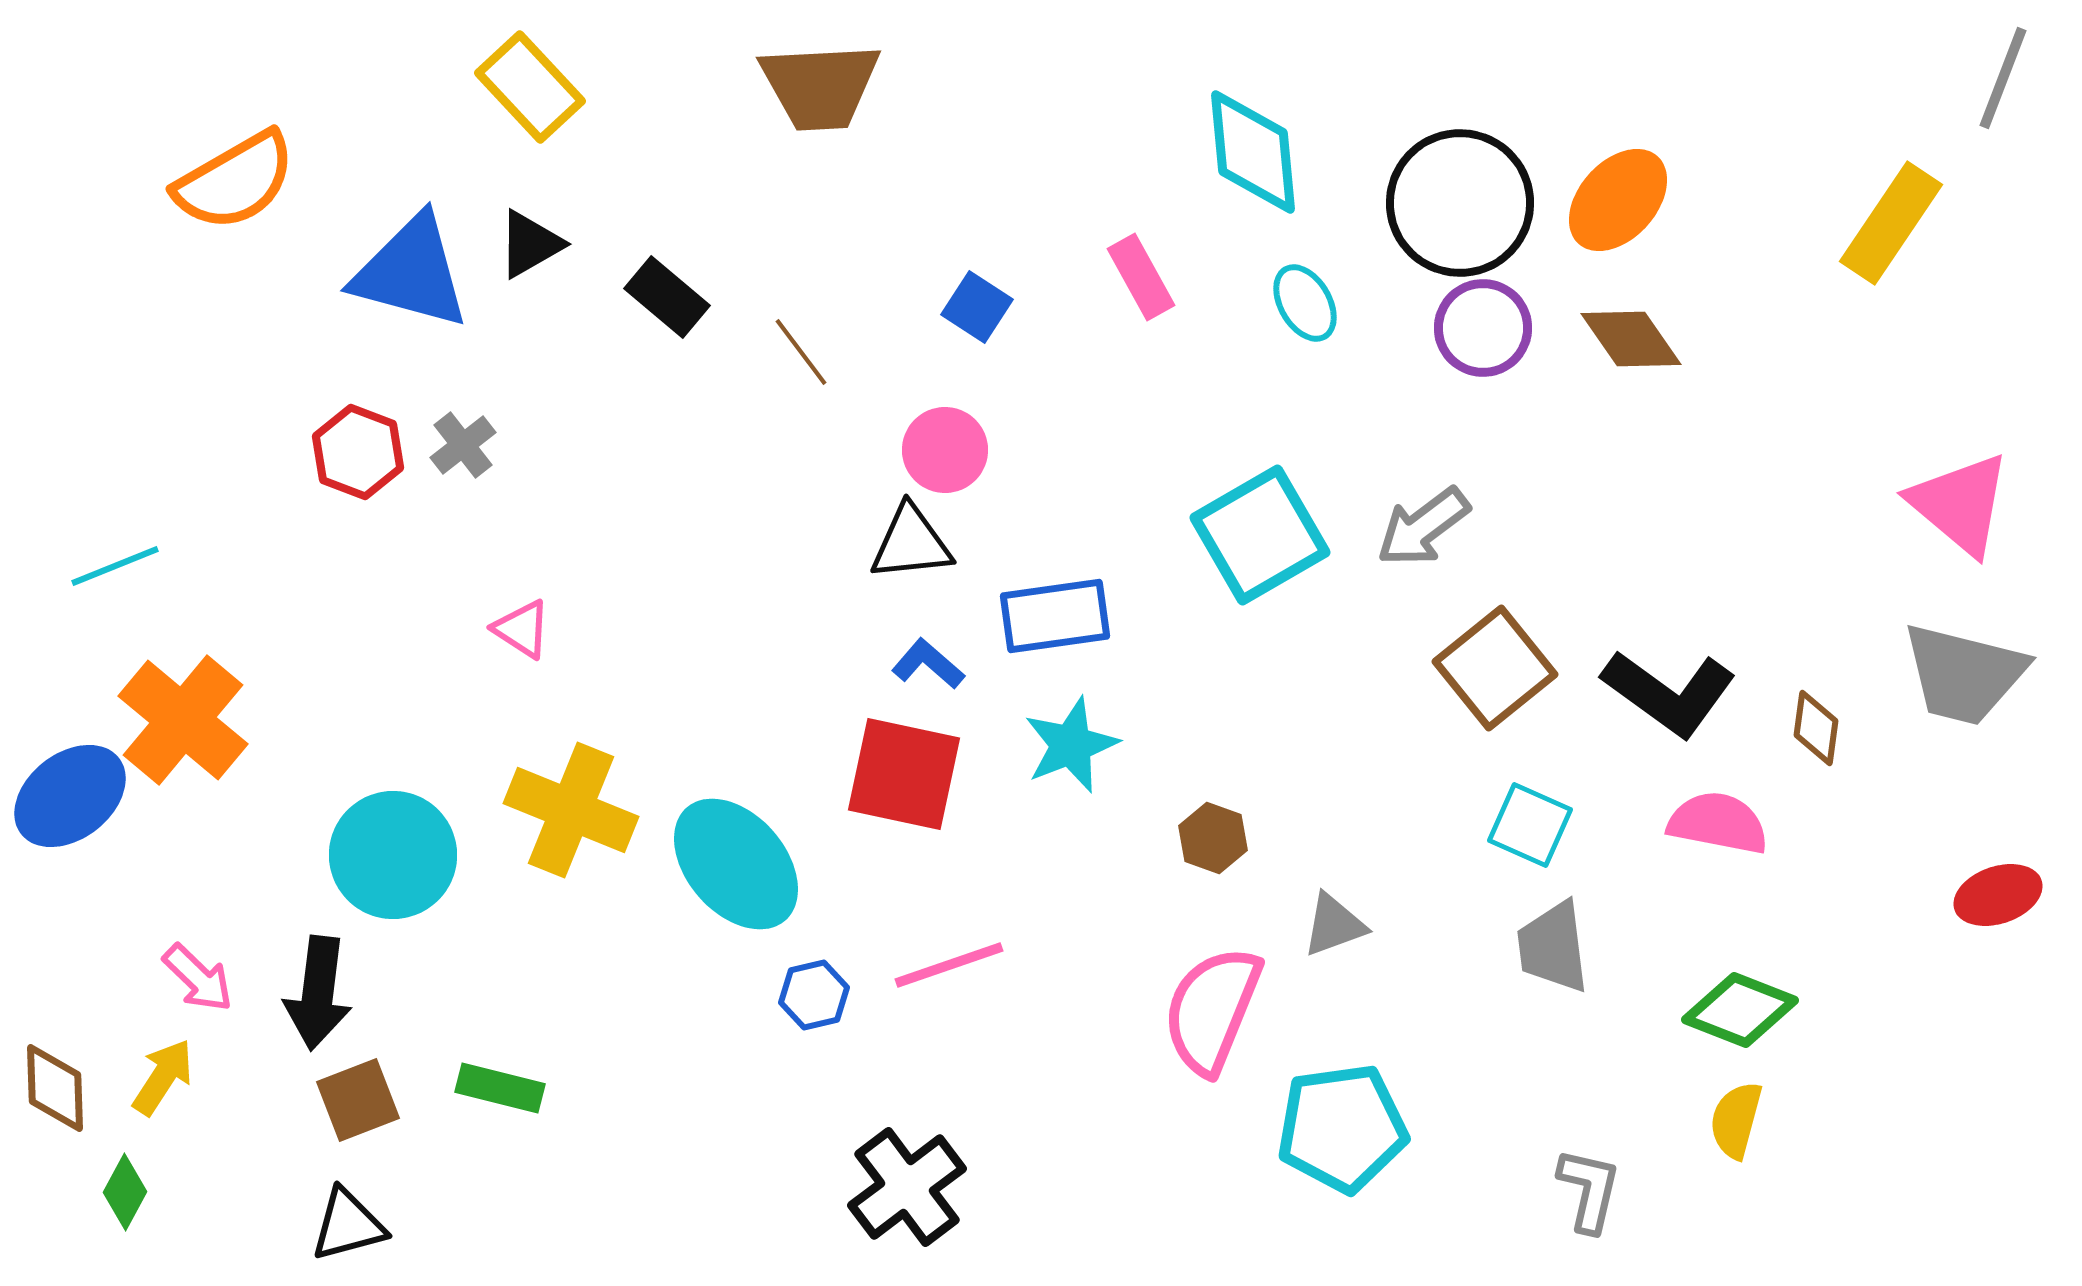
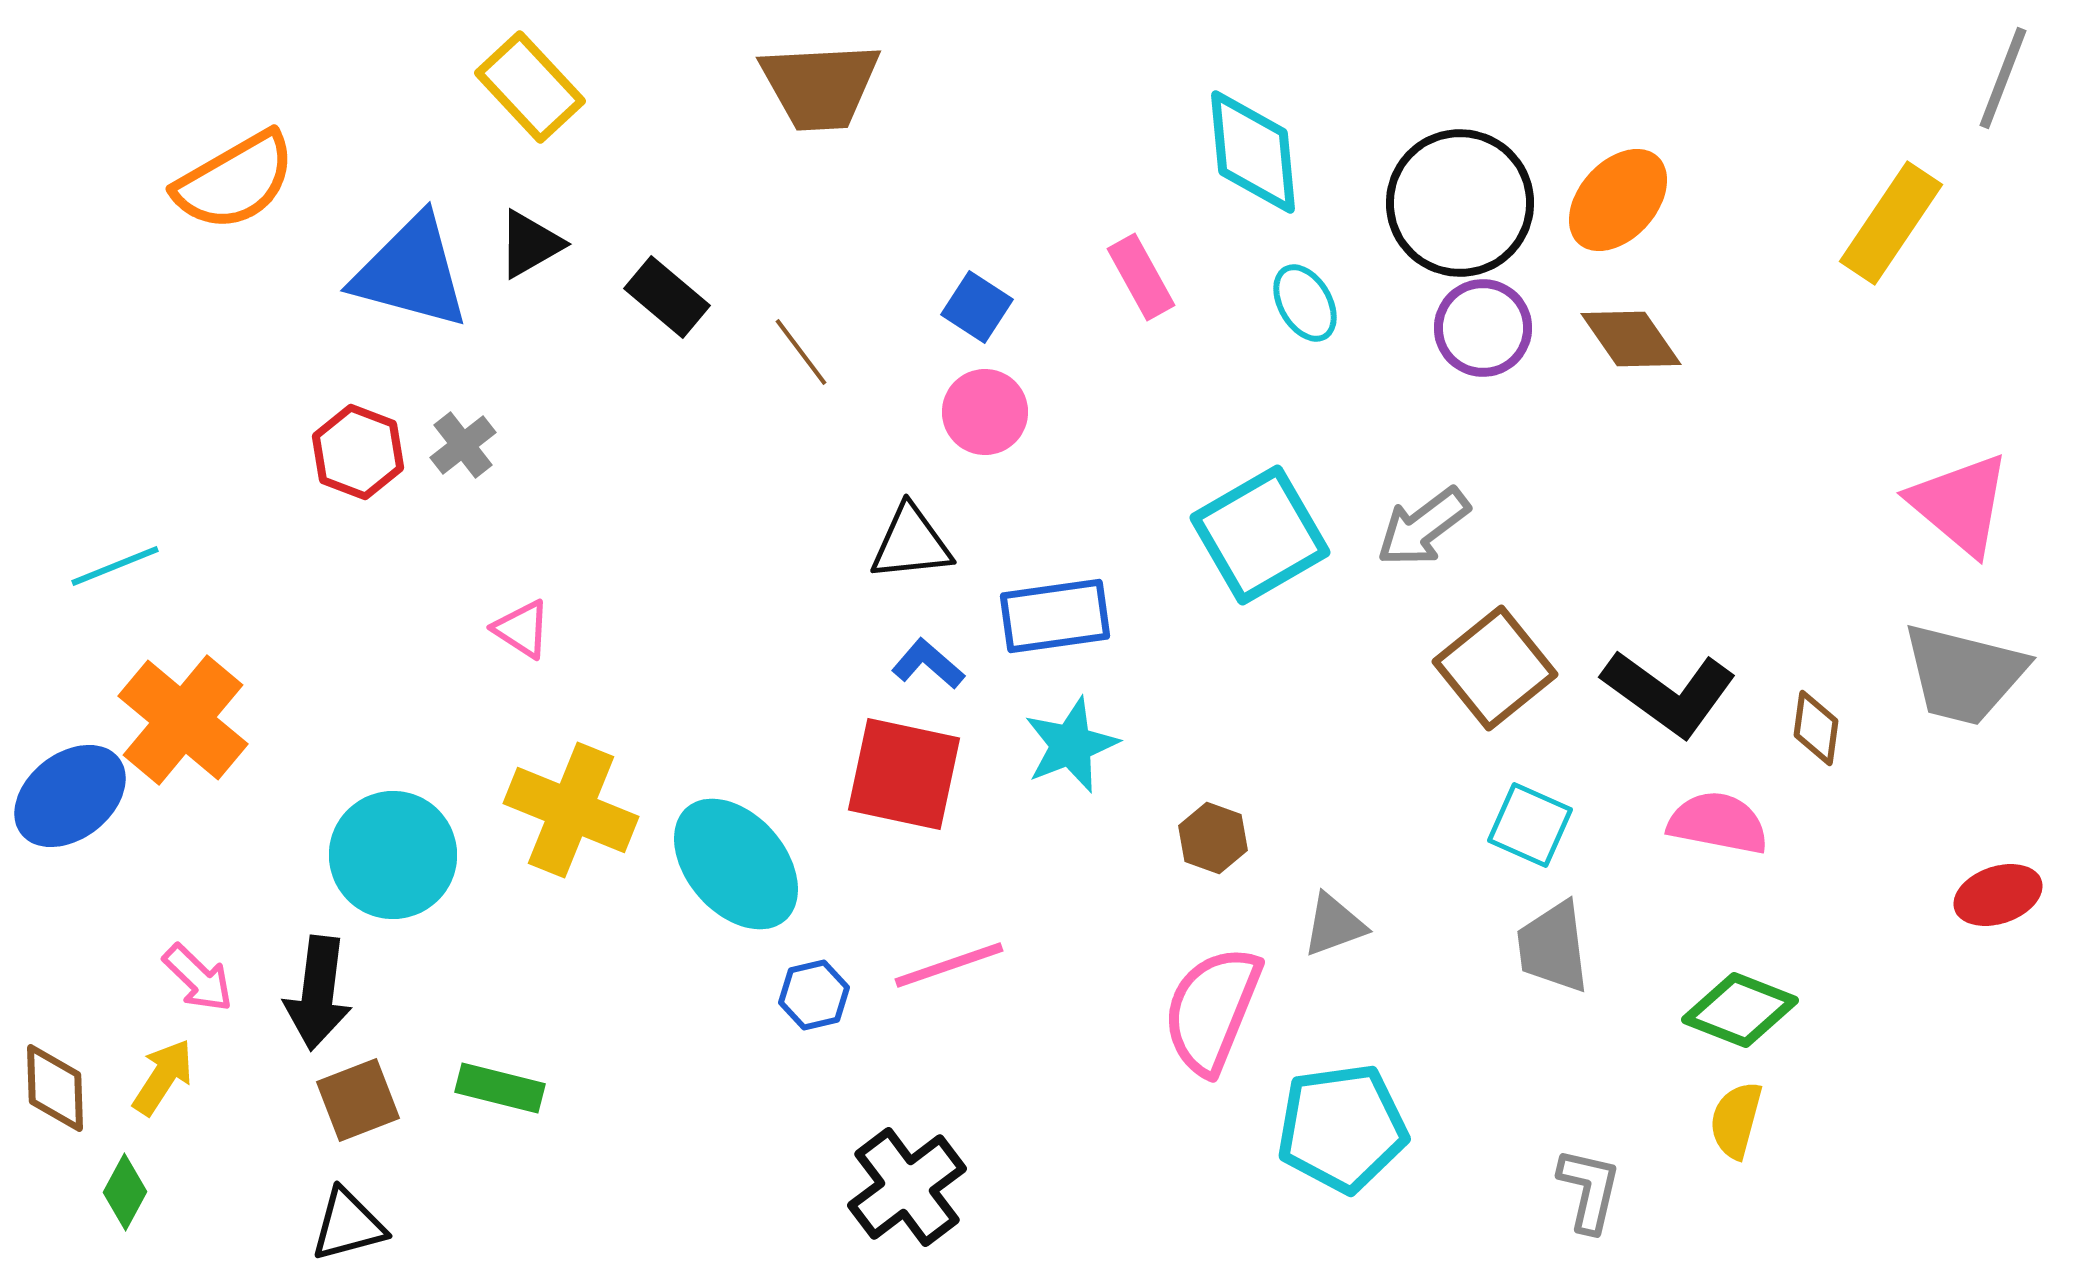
pink circle at (945, 450): moved 40 px right, 38 px up
